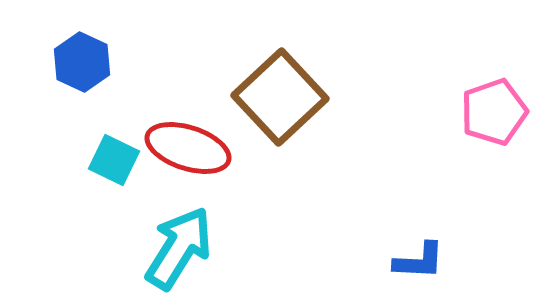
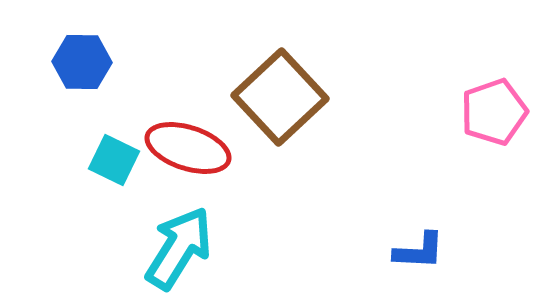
blue hexagon: rotated 24 degrees counterclockwise
blue L-shape: moved 10 px up
